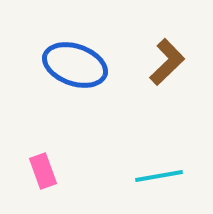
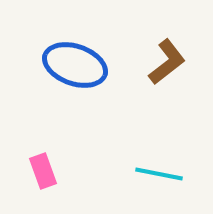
brown L-shape: rotated 6 degrees clockwise
cyan line: moved 2 px up; rotated 21 degrees clockwise
